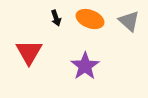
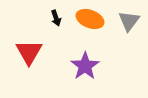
gray triangle: rotated 25 degrees clockwise
